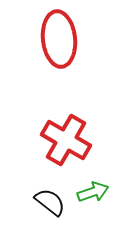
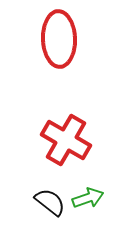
red ellipse: rotated 4 degrees clockwise
green arrow: moved 5 px left, 6 px down
